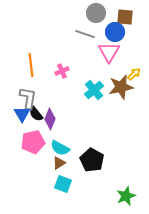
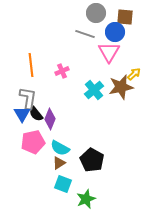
green star: moved 40 px left, 3 px down
